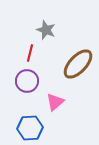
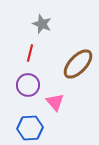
gray star: moved 4 px left, 6 px up
purple circle: moved 1 px right, 4 px down
pink triangle: rotated 30 degrees counterclockwise
